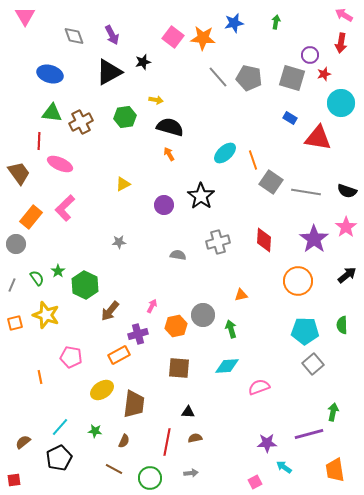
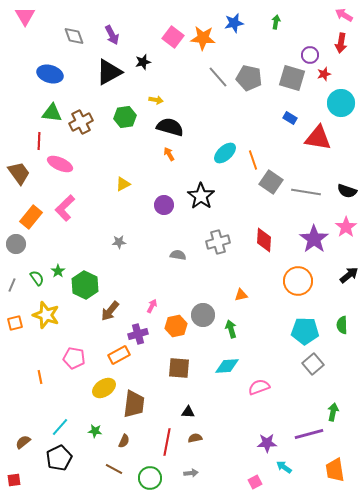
black arrow at (347, 275): moved 2 px right
pink pentagon at (71, 357): moved 3 px right, 1 px down
yellow ellipse at (102, 390): moved 2 px right, 2 px up
